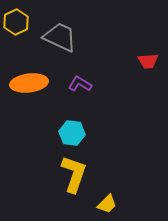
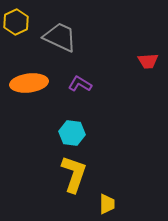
yellow trapezoid: rotated 45 degrees counterclockwise
